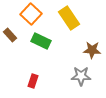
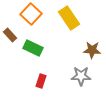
green rectangle: moved 8 px left, 7 px down
red rectangle: moved 8 px right
